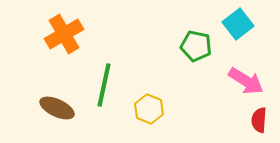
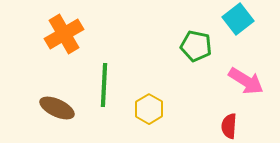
cyan square: moved 5 px up
green line: rotated 9 degrees counterclockwise
yellow hexagon: rotated 8 degrees clockwise
red semicircle: moved 30 px left, 6 px down
